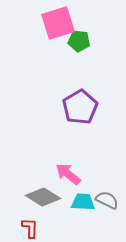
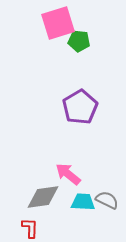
gray diamond: rotated 40 degrees counterclockwise
